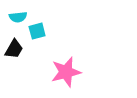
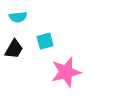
cyan square: moved 8 px right, 10 px down
